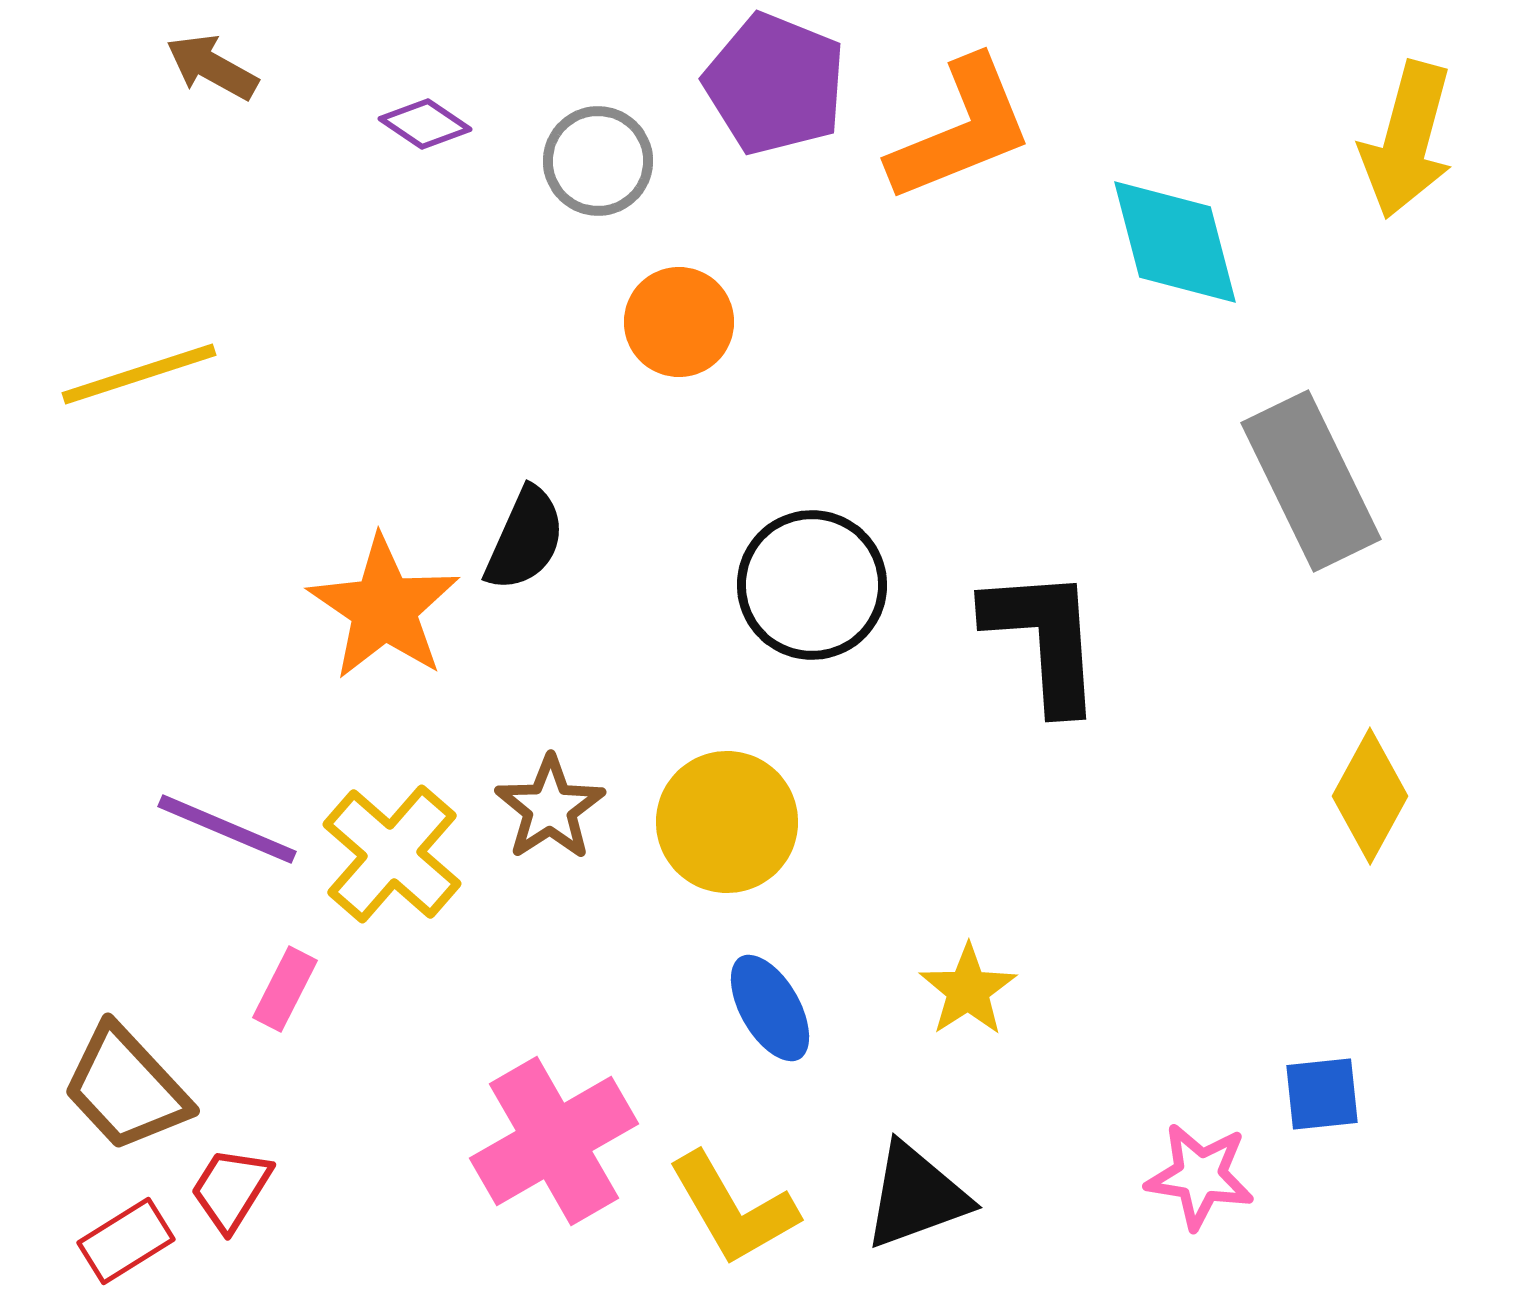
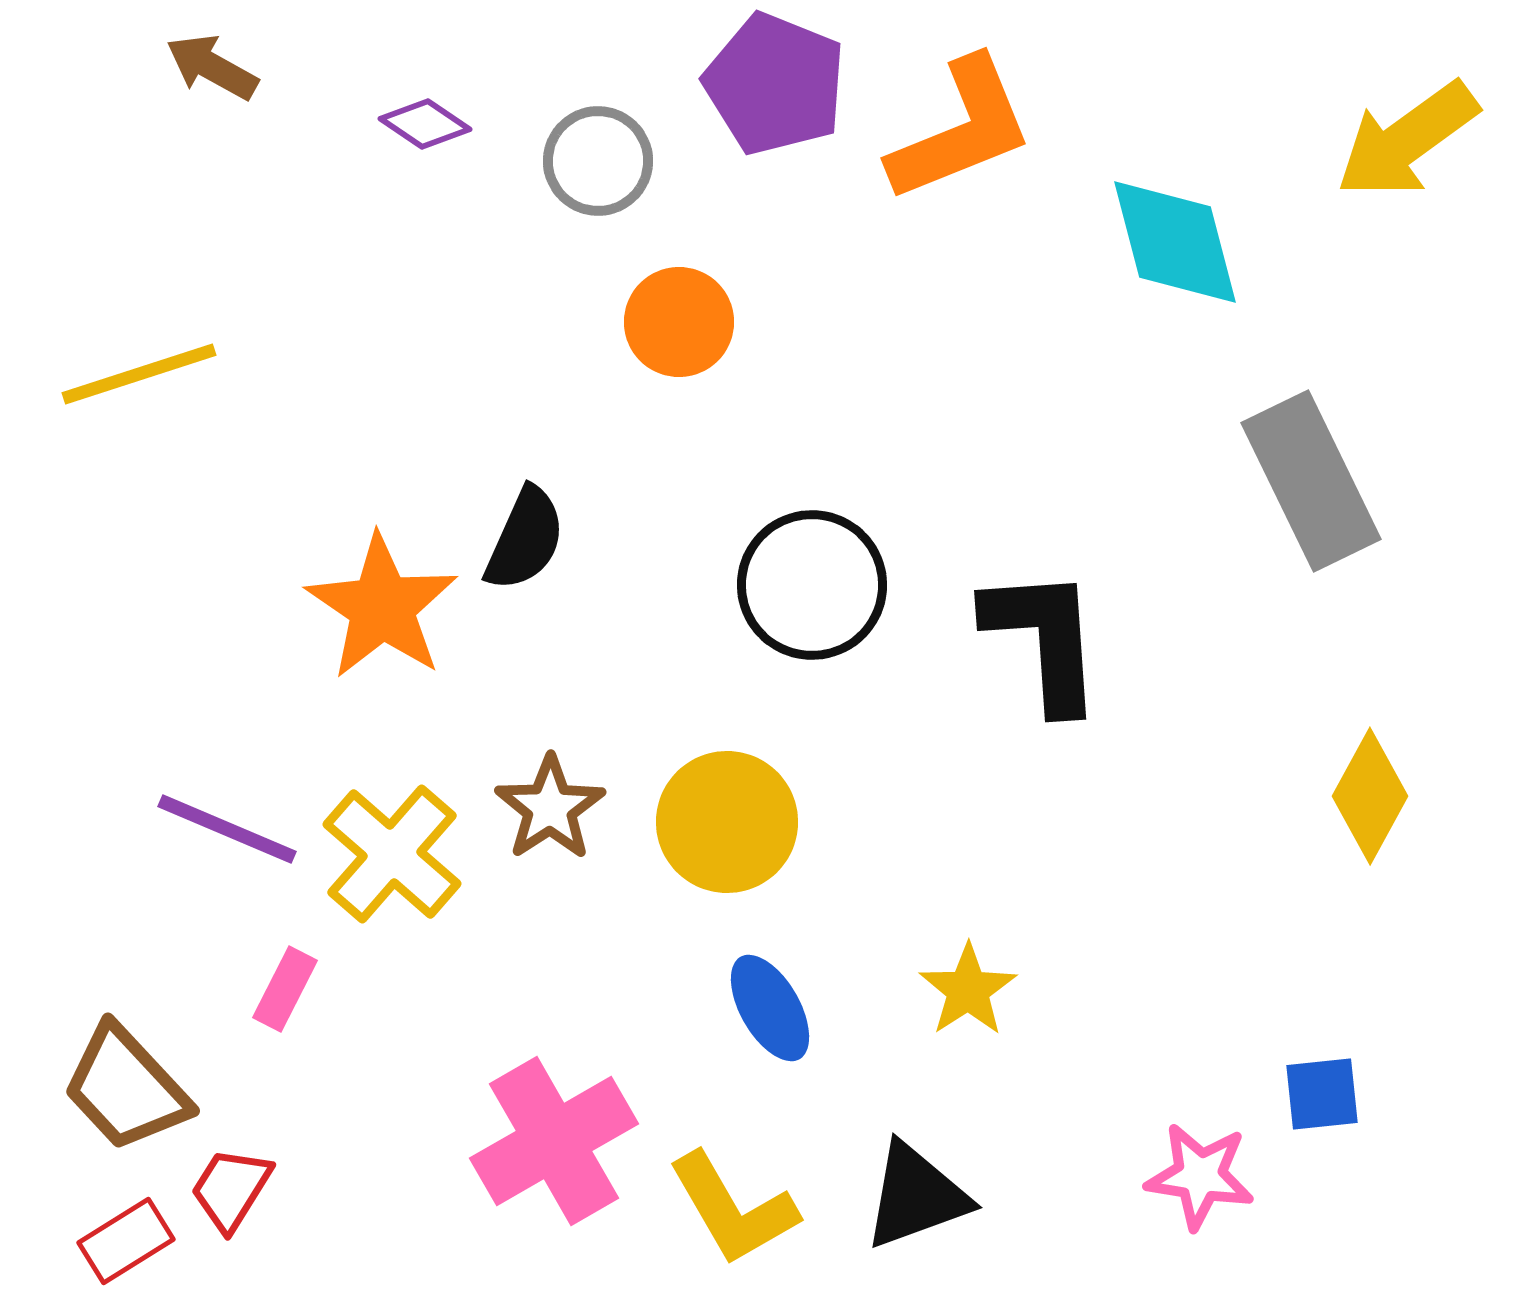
yellow arrow: rotated 39 degrees clockwise
orange star: moved 2 px left, 1 px up
